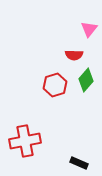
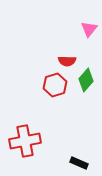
red semicircle: moved 7 px left, 6 px down
